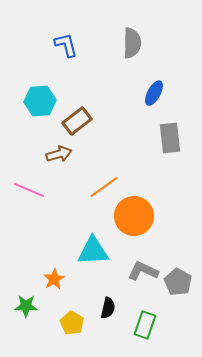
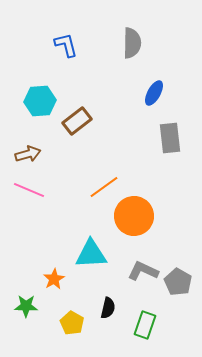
brown arrow: moved 31 px left
cyan triangle: moved 2 px left, 3 px down
